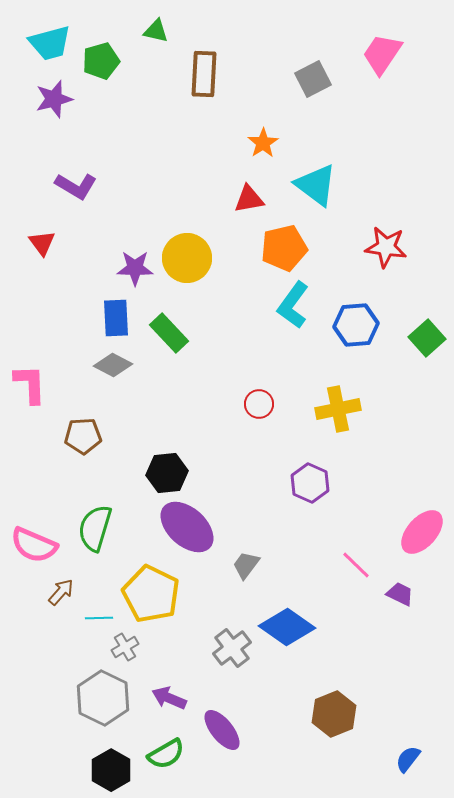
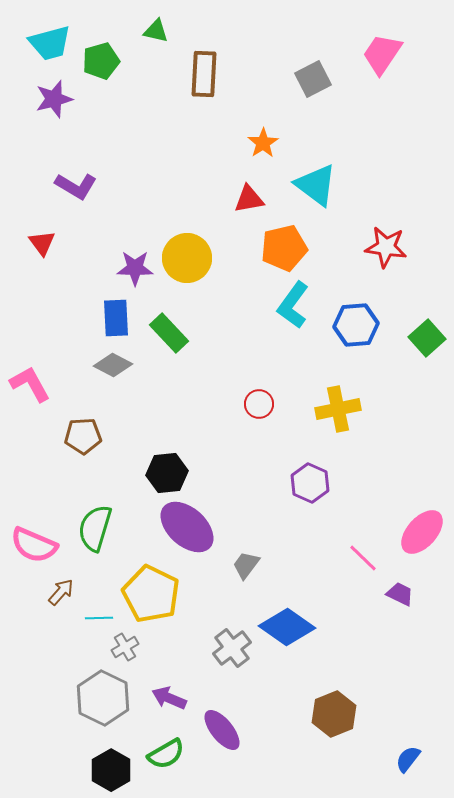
pink L-shape at (30, 384): rotated 27 degrees counterclockwise
pink line at (356, 565): moved 7 px right, 7 px up
